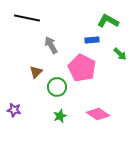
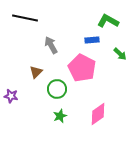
black line: moved 2 px left
green circle: moved 2 px down
purple star: moved 3 px left, 14 px up
pink diamond: rotated 70 degrees counterclockwise
